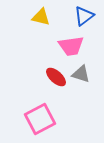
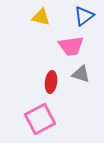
red ellipse: moved 5 px left, 5 px down; rotated 55 degrees clockwise
